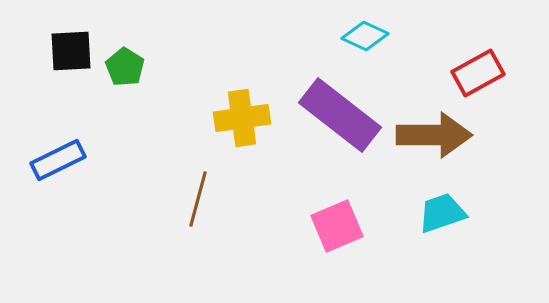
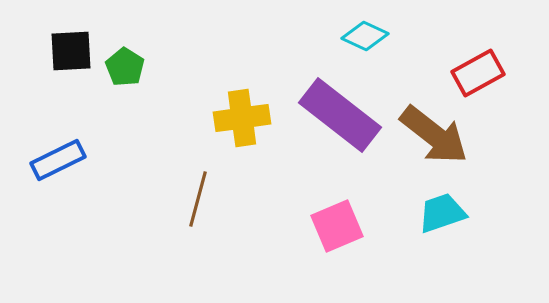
brown arrow: rotated 38 degrees clockwise
